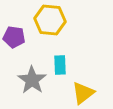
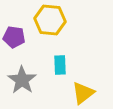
gray star: moved 10 px left
